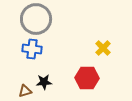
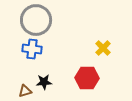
gray circle: moved 1 px down
